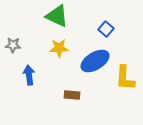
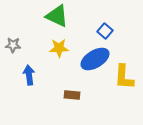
blue square: moved 1 px left, 2 px down
blue ellipse: moved 2 px up
yellow L-shape: moved 1 px left, 1 px up
